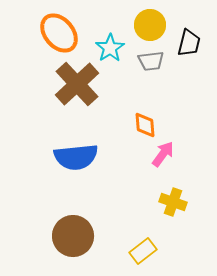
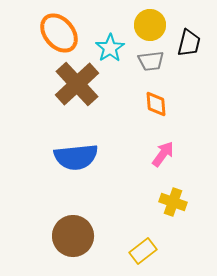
orange diamond: moved 11 px right, 21 px up
